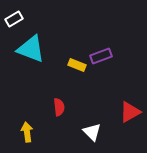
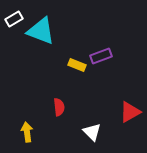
cyan triangle: moved 10 px right, 18 px up
